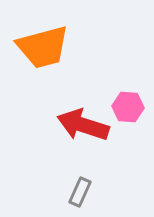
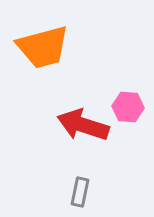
gray rectangle: rotated 12 degrees counterclockwise
